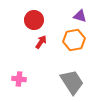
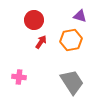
orange hexagon: moved 3 px left
pink cross: moved 2 px up
